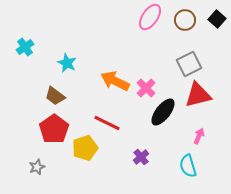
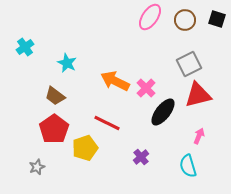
black square: rotated 24 degrees counterclockwise
